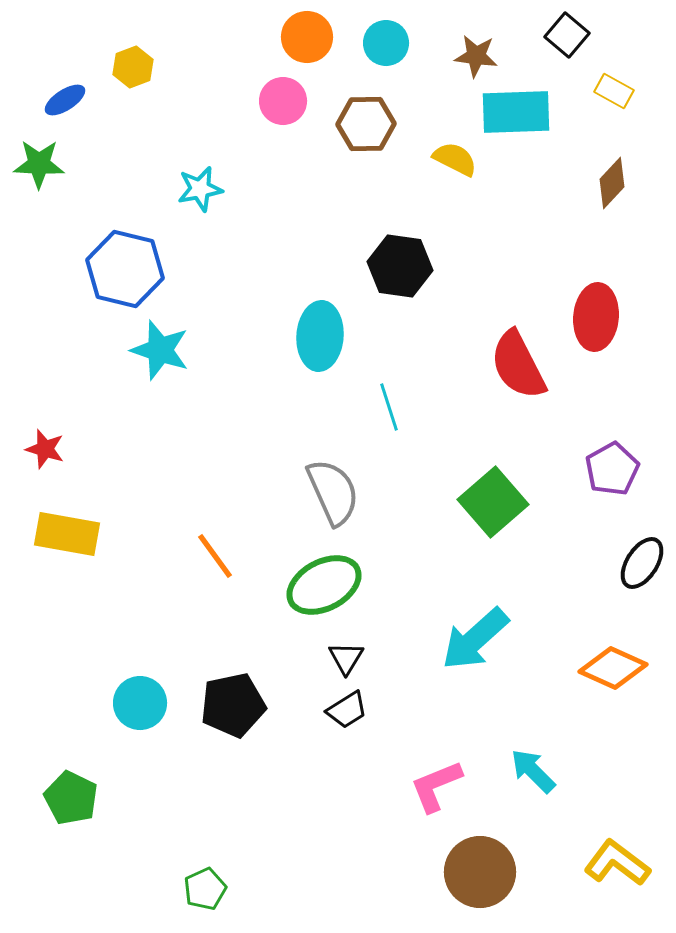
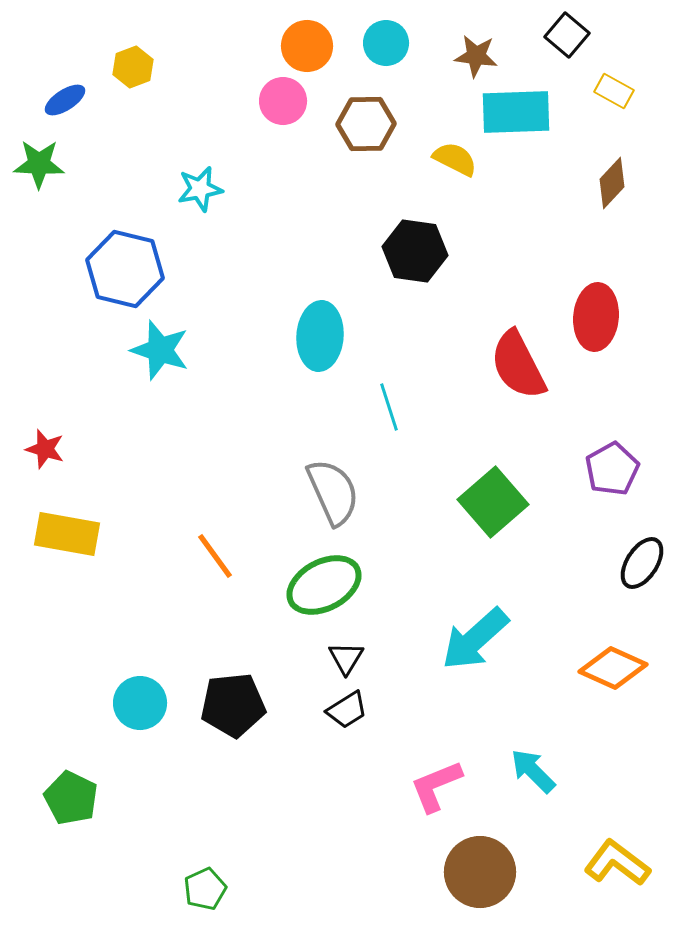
orange circle at (307, 37): moved 9 px down
black hexagon at (400, 266): moved 15 px right, 15 px up
black pentagon at (233, 705): rotated 6 degrees clockwise
